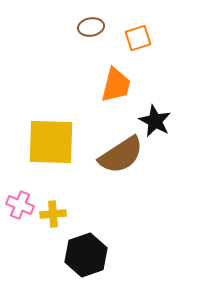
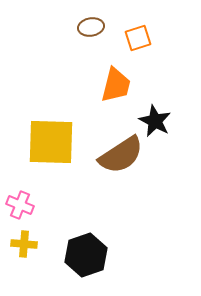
yellow cross: moved 29 px left, 30 px down; rotated 10 degrees clockwise
